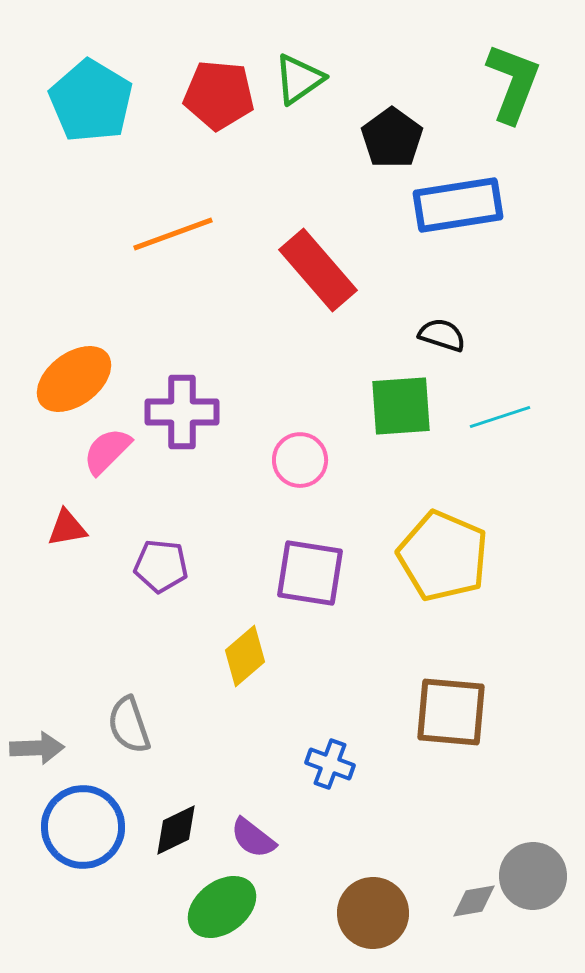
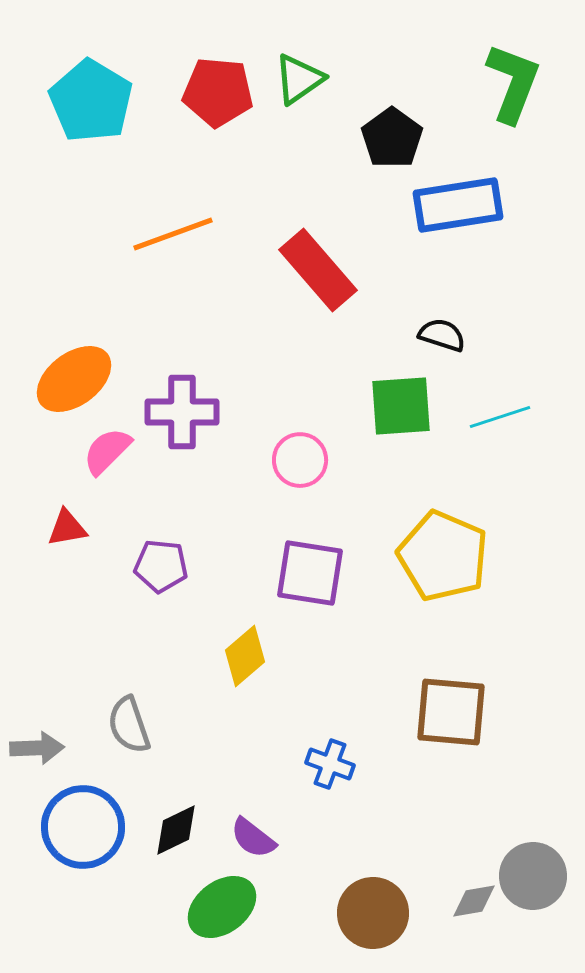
red pentagon: moved 1 px left, 3 px up
